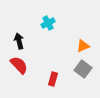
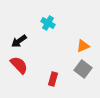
cyan cross: rotated 32 degrees counterclockwise
black arrow: rotated 112 degrees counterclockwise
